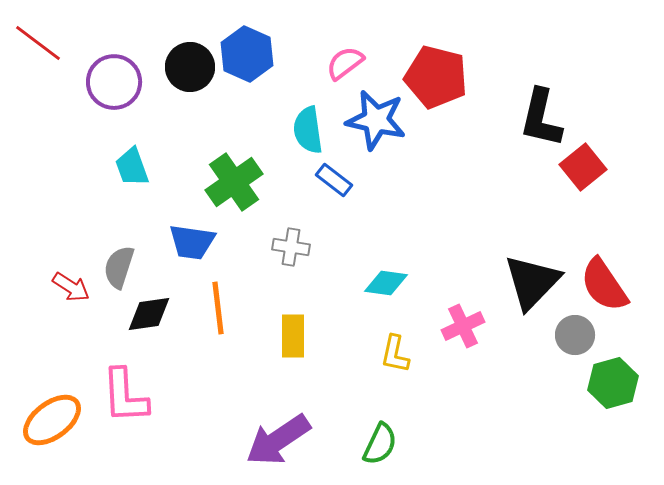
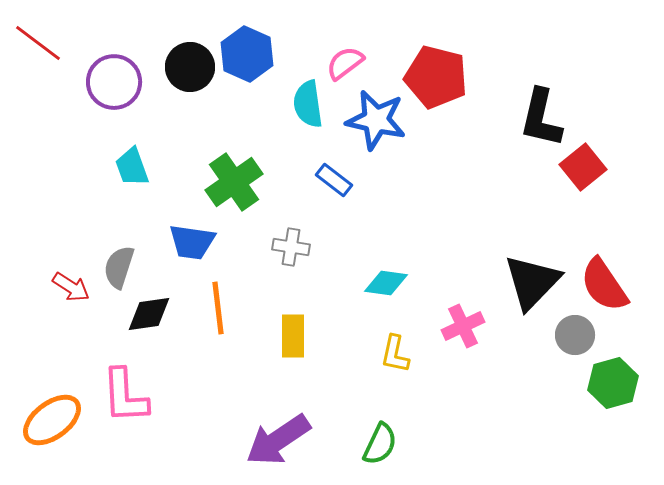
cyan semicircle: moved 26 px up
